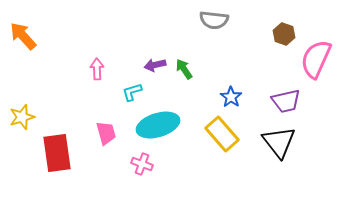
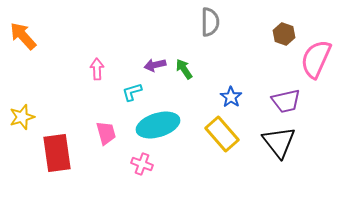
gray semicircle: moved 4 px left, 2 px down; rotated 96 degrees counterclockwise
